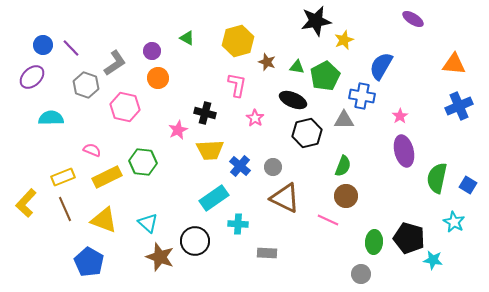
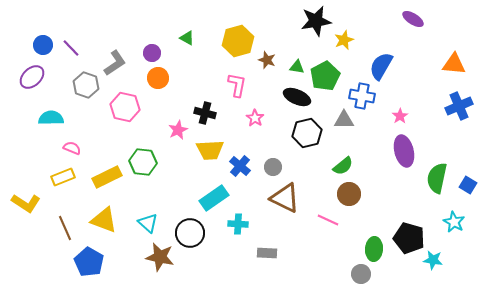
purple circle at (152, 51): moved 2 px down
brown star at (267, 62): moved 2 px up
black ellipse at (293, 100): moved 4 px right, 3 px up
pink semicircle at (92, 150): moved 20 px left, 2 px up
green semicircle at (343, 166): rotated 30 degrees clockwise
brown circle at (346, 196): moved 3 px right, 2 px up
yellow L-shape at (26, 203): rotated 100 degrees counterclockwise
brown line at (65, 209): moved 19 px down
black circle at (195, 241): moved 5 px left, 8 px up
green ellipse at (374, 242): moved 7 px down
brown star at (160, 257): rotated 8 degrees counterclockwise
